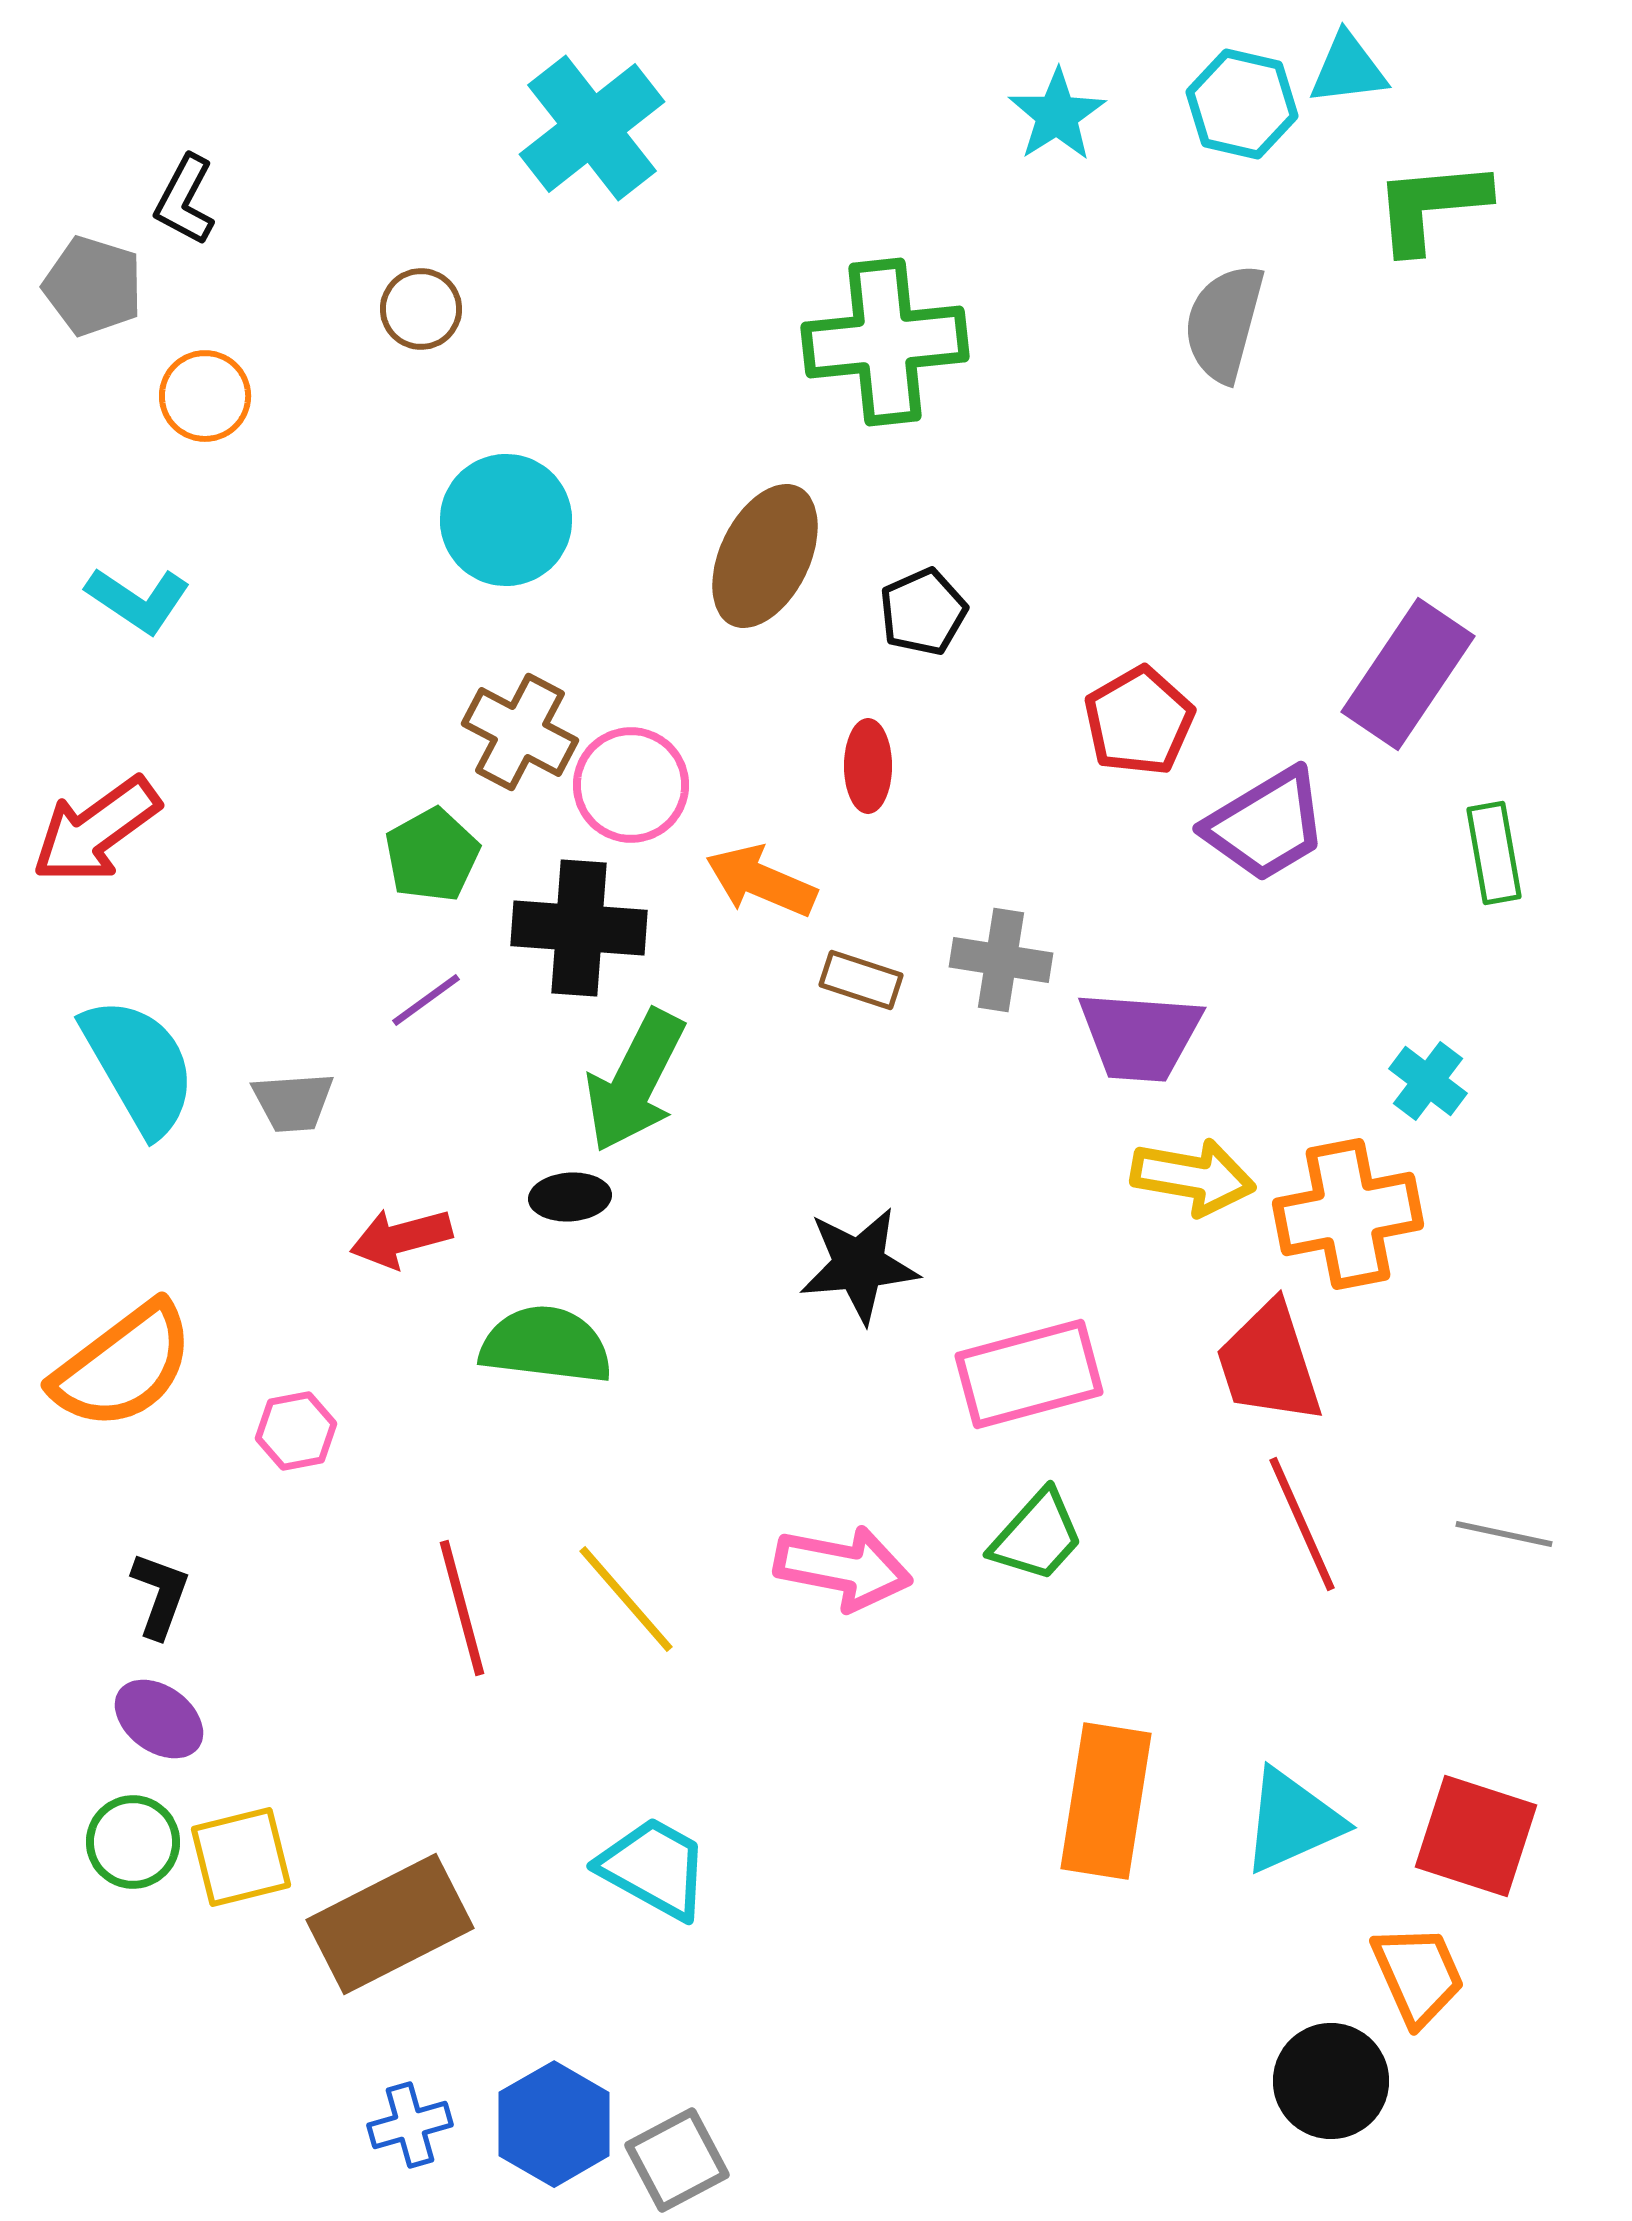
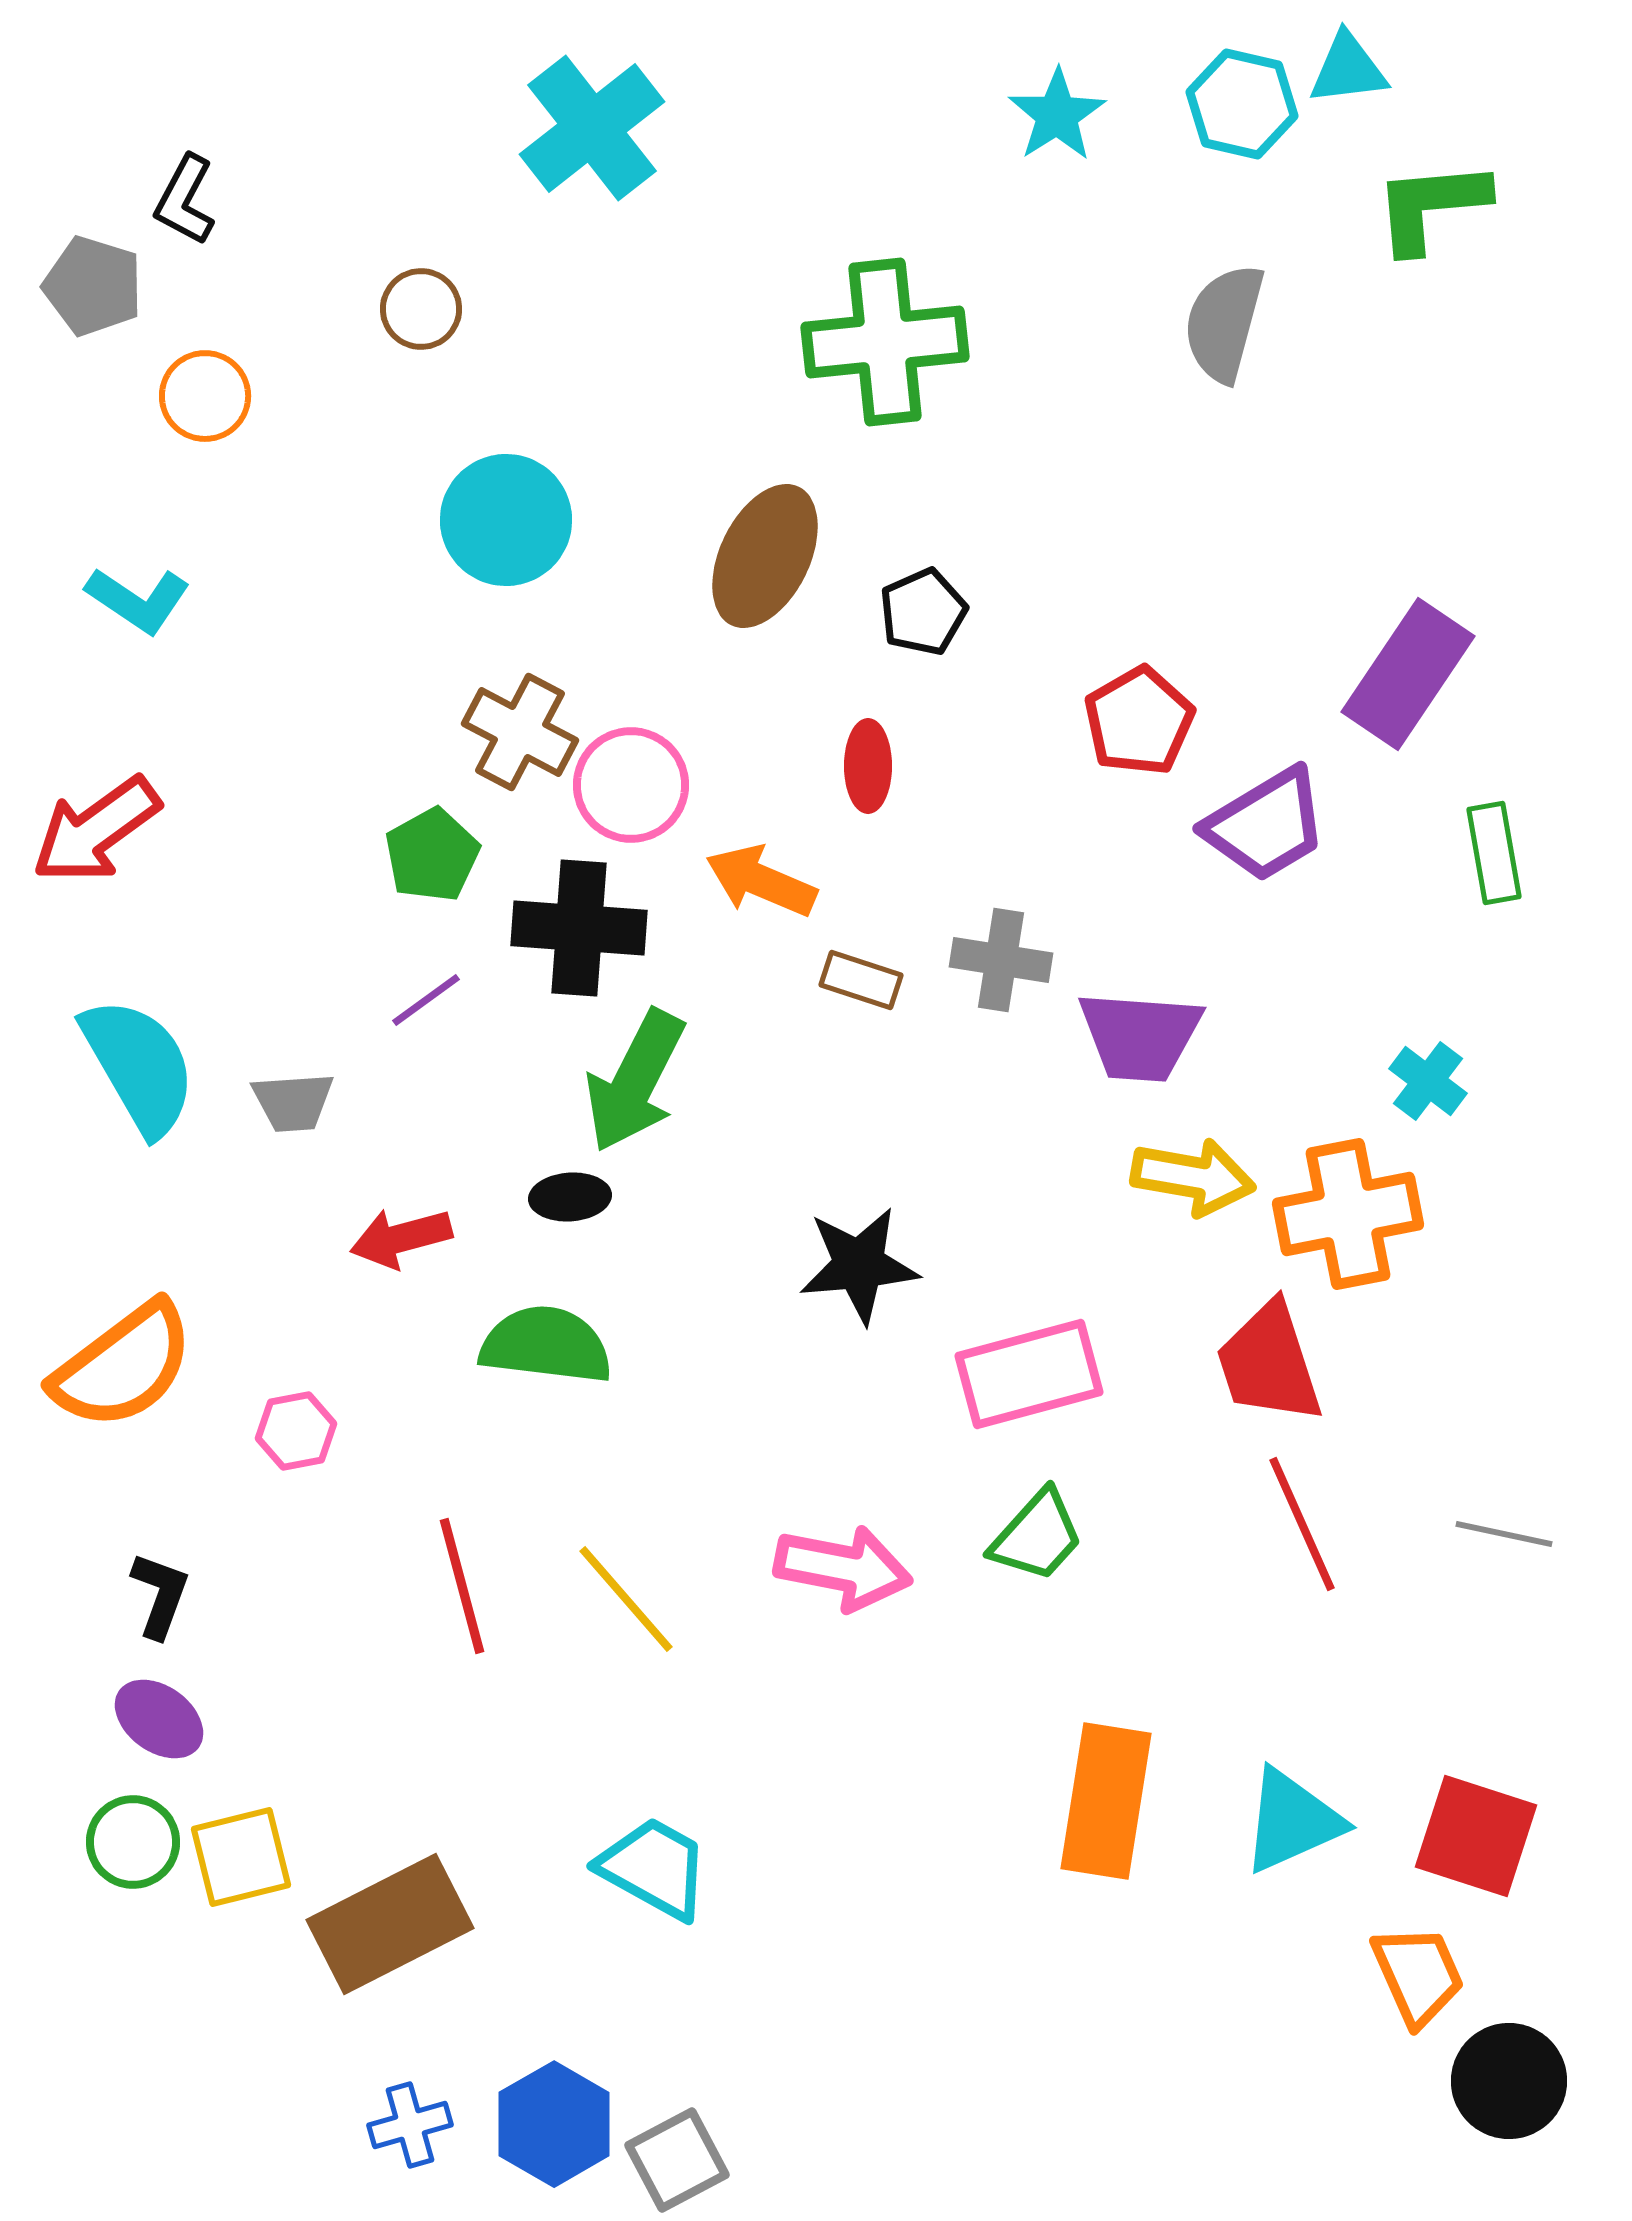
red line at (462, 1608): moved 22 px up
black circle at (1331, 2081): moved 178 px right
